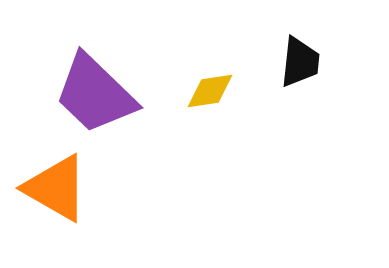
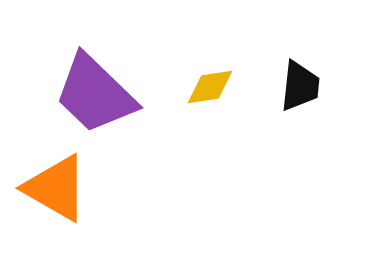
black trapezoid: moved 24 px down
yellow diamond: moved 4 px up
